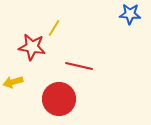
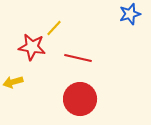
blue star: rotated 20 degrees counterclockwise
yellow line: rotated 12 degrees clockwise
red line: moved 1 px left, 8 px up
red circle: moved 21 px right
